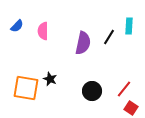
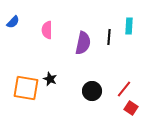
blue semicircle: moved 4 px left, 4 px up
pink semicircle: moved 4 px right, 1 px up
black line: rotated 28 degrees counterclockwise
